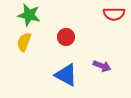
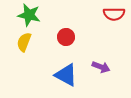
purple arrow: moved 1 px left, 1 px down
